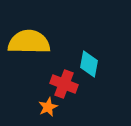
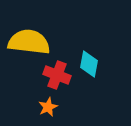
yellow semicircle: rotated 6 degrees clockwise
red cross: moved 7 px left, 9 px up
